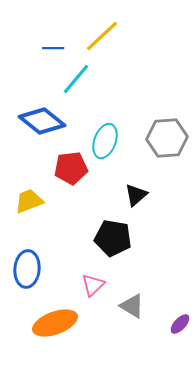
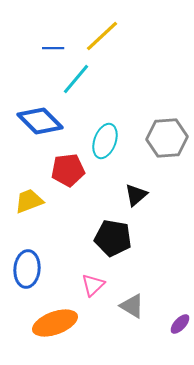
blue diamond: moved 2 px left; rotated 6 degrees clockwise
red pentagon: moved 3 px left, 2 px down
